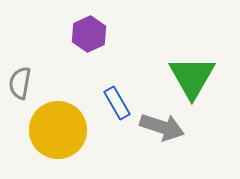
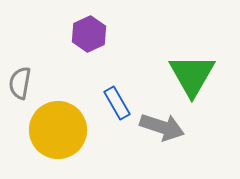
green triangle: moved 2 px up
